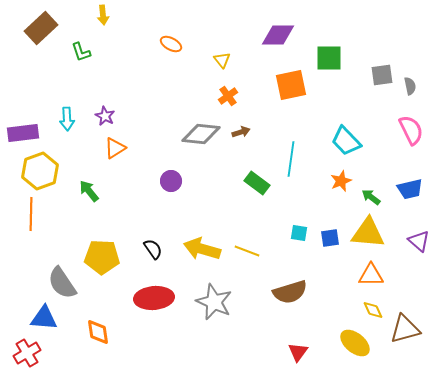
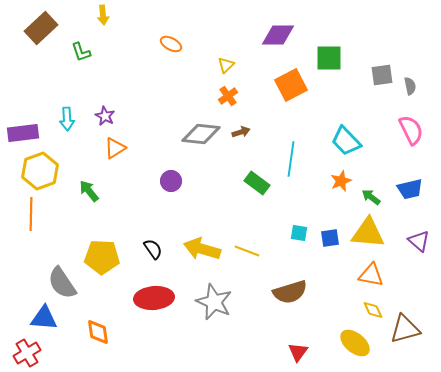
yellow triangle at (222, 60): moved 4 px right, 5 px down; rotated 24 degrees clockwise
orange square at (291, 85): rotated 16 degrees counterclockwise
orange triangle at (371, 275): rotated 12 degrees clockwise
